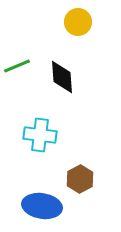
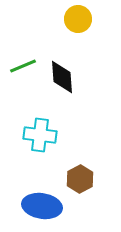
yellow circle: moved 3 px up
green line: moved 6 px right
